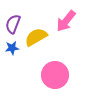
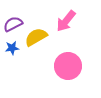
purple semicircle: rotated 42 degrees clockwise
pink circle: moved 13 px right, 9 px up
